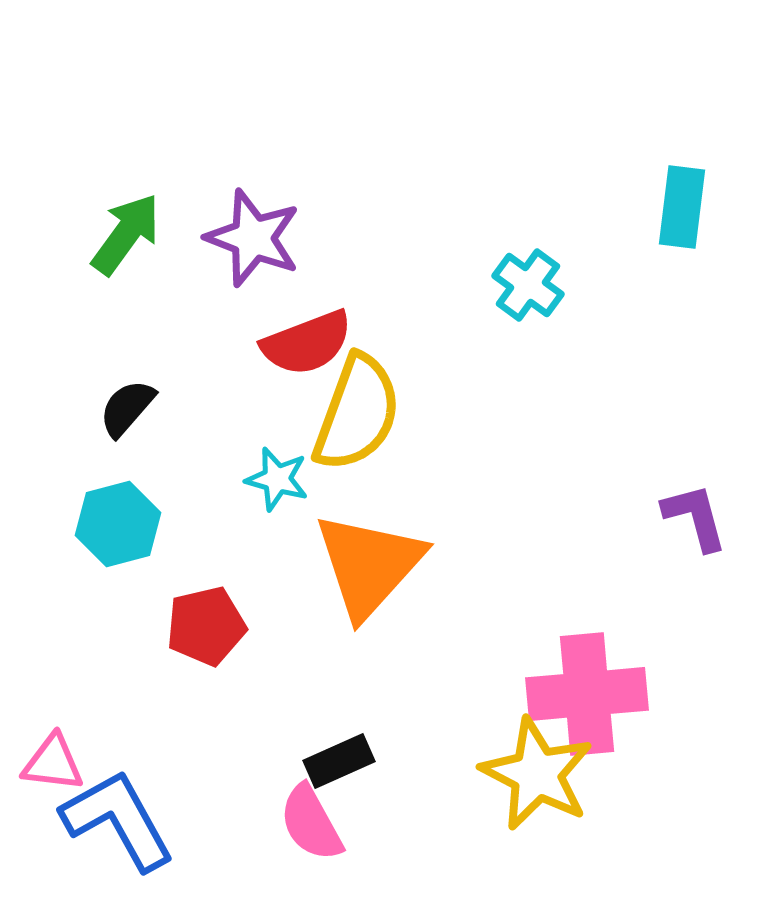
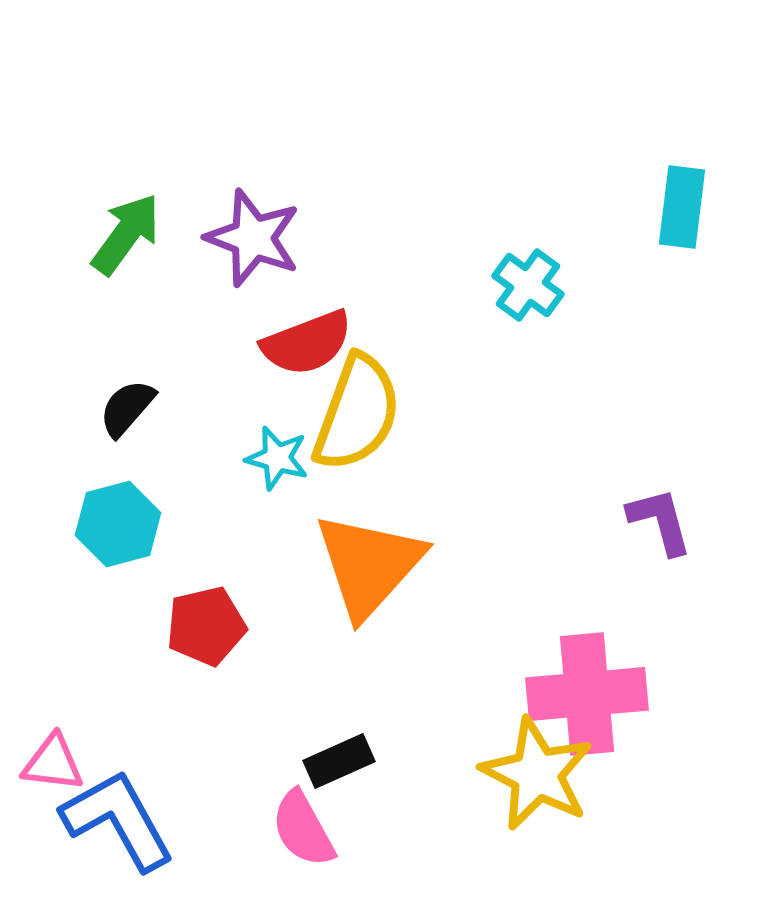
cyan star: moved 21 px up
purple L-shape: moved 35 px left, 4 px down
pink semicircle: moved 8 px left, 6 px down
